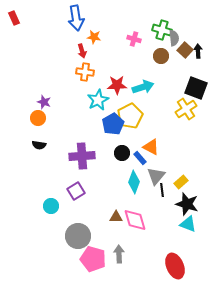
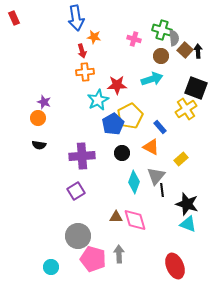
orange cross: rotated 12 degrees counterclockwise
cyan arrow: moved 9 px right, 8 px up
blue rectangle: moved 20 px right, 31 px up
yellow rectangle: moved 23 px up
cyan circle: moved 61 px down
